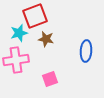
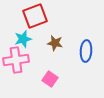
cyan star: moved 4 px right, 6 px down
brown star: moved 9 px right, 4 px down
pink square: rotated 35 degrees counterclockwise
